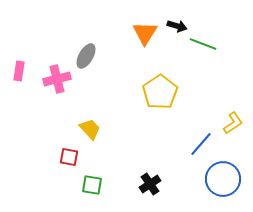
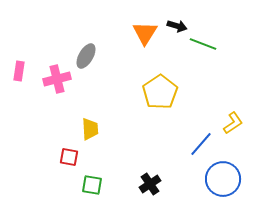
yellow trapezoid: rotated 40 degrees clockwise
